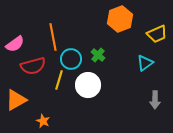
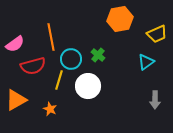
orange hexagon: rotated 10 degrees clockwise
orange line: moved 2 px left
cyan triangle: moved 1 px right, 1 px up
white circle: moved 1 px down
orange star: moved 7 px right, 12 px up
